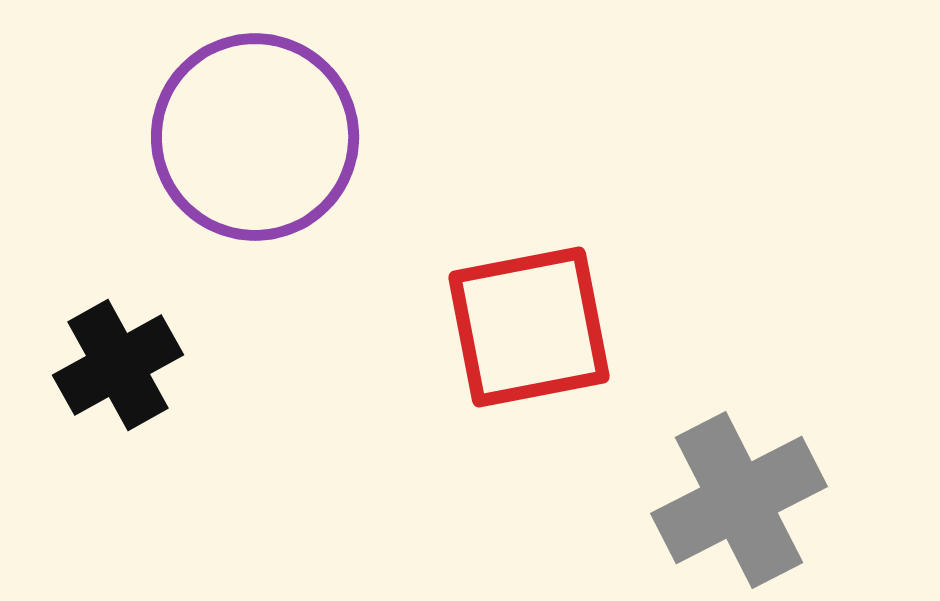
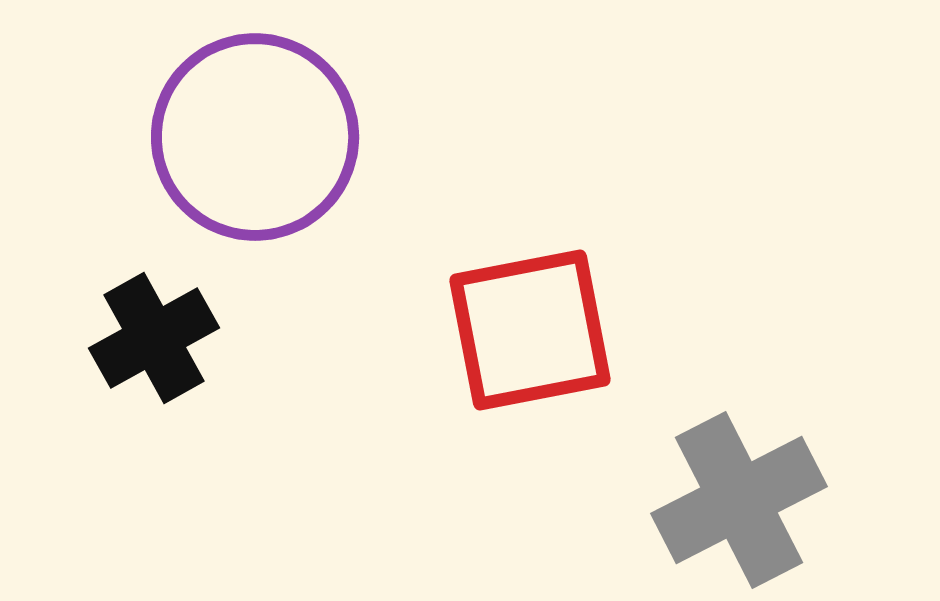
red square: moved 1 px right, 3 px down
black cross: moved 36 px right, 27 px up
